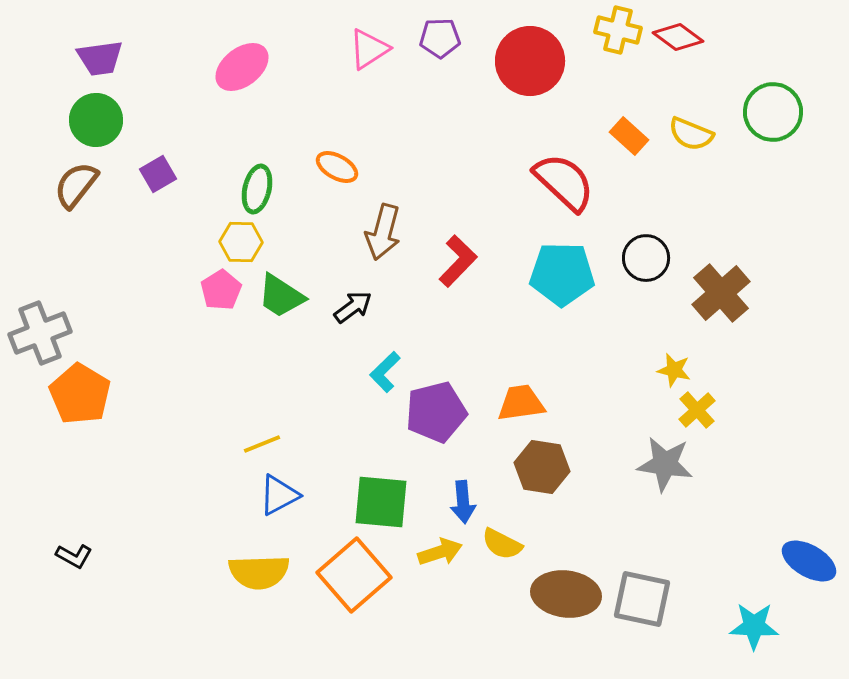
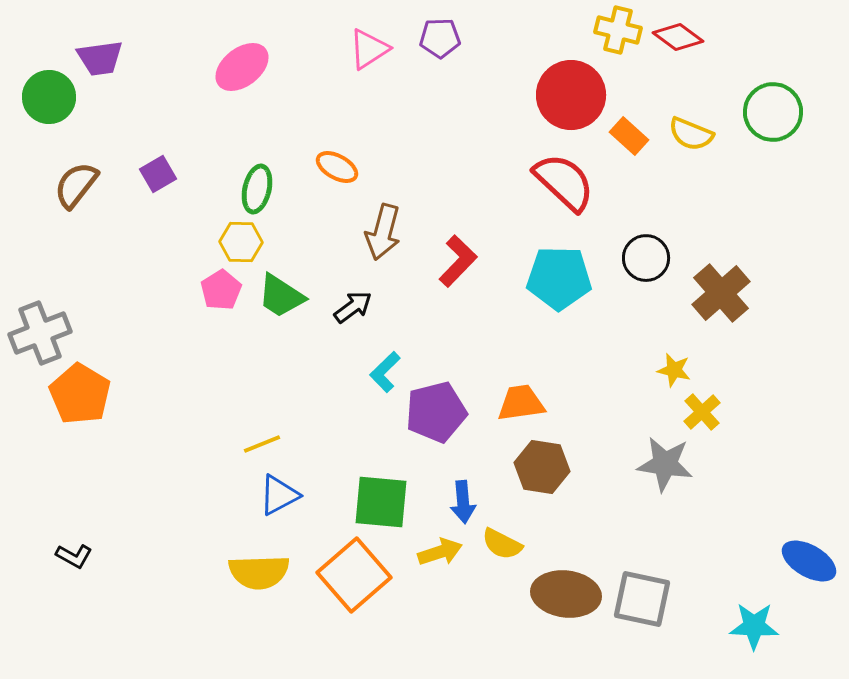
red circle at (530, 61): moved 41 px right, 34 px down
green circle at (96, 120): moved 47 px left, 23 px up
cyan pentagon at (562, 274): moved 3 px left, 4 px down
yellow cross at (697, 410): moved 5 px right, 2 px down
